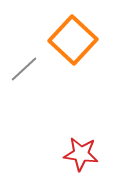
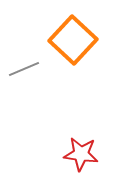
gray line: rotated 20 degrees clockwise
